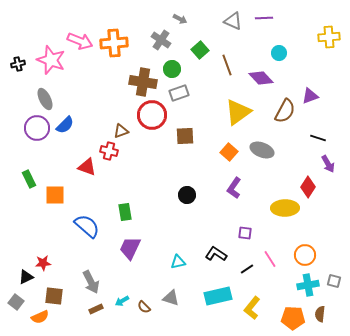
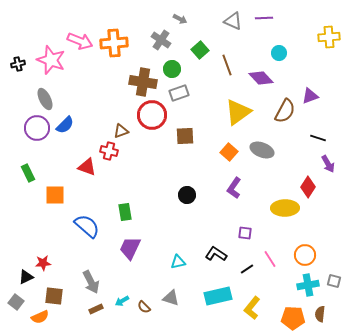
green rectangle at (29, 179): moved 1 px left, 6 px up
